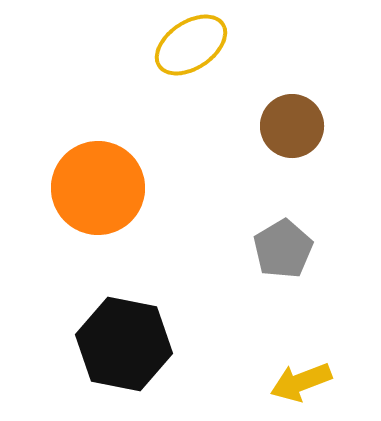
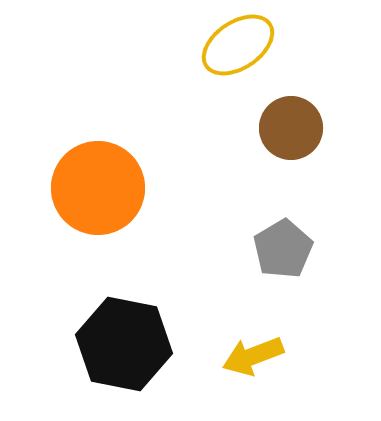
yellow ellipse: moved 47 px right
brown circle: moved 1 px left, 2 px down
yellow arrow: moved 48 px left, 26 px up
